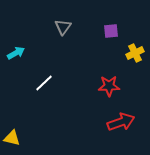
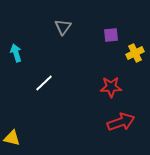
purple square: moved 4 px down
cyan arrow: rotated 78 degrees counterclockwise
red star: moved 2 px right, 1 px down
